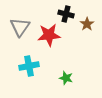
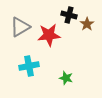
black cross: moved 3 px right, 1 px down
gray triangle: rotated 25 degrees clockwise
